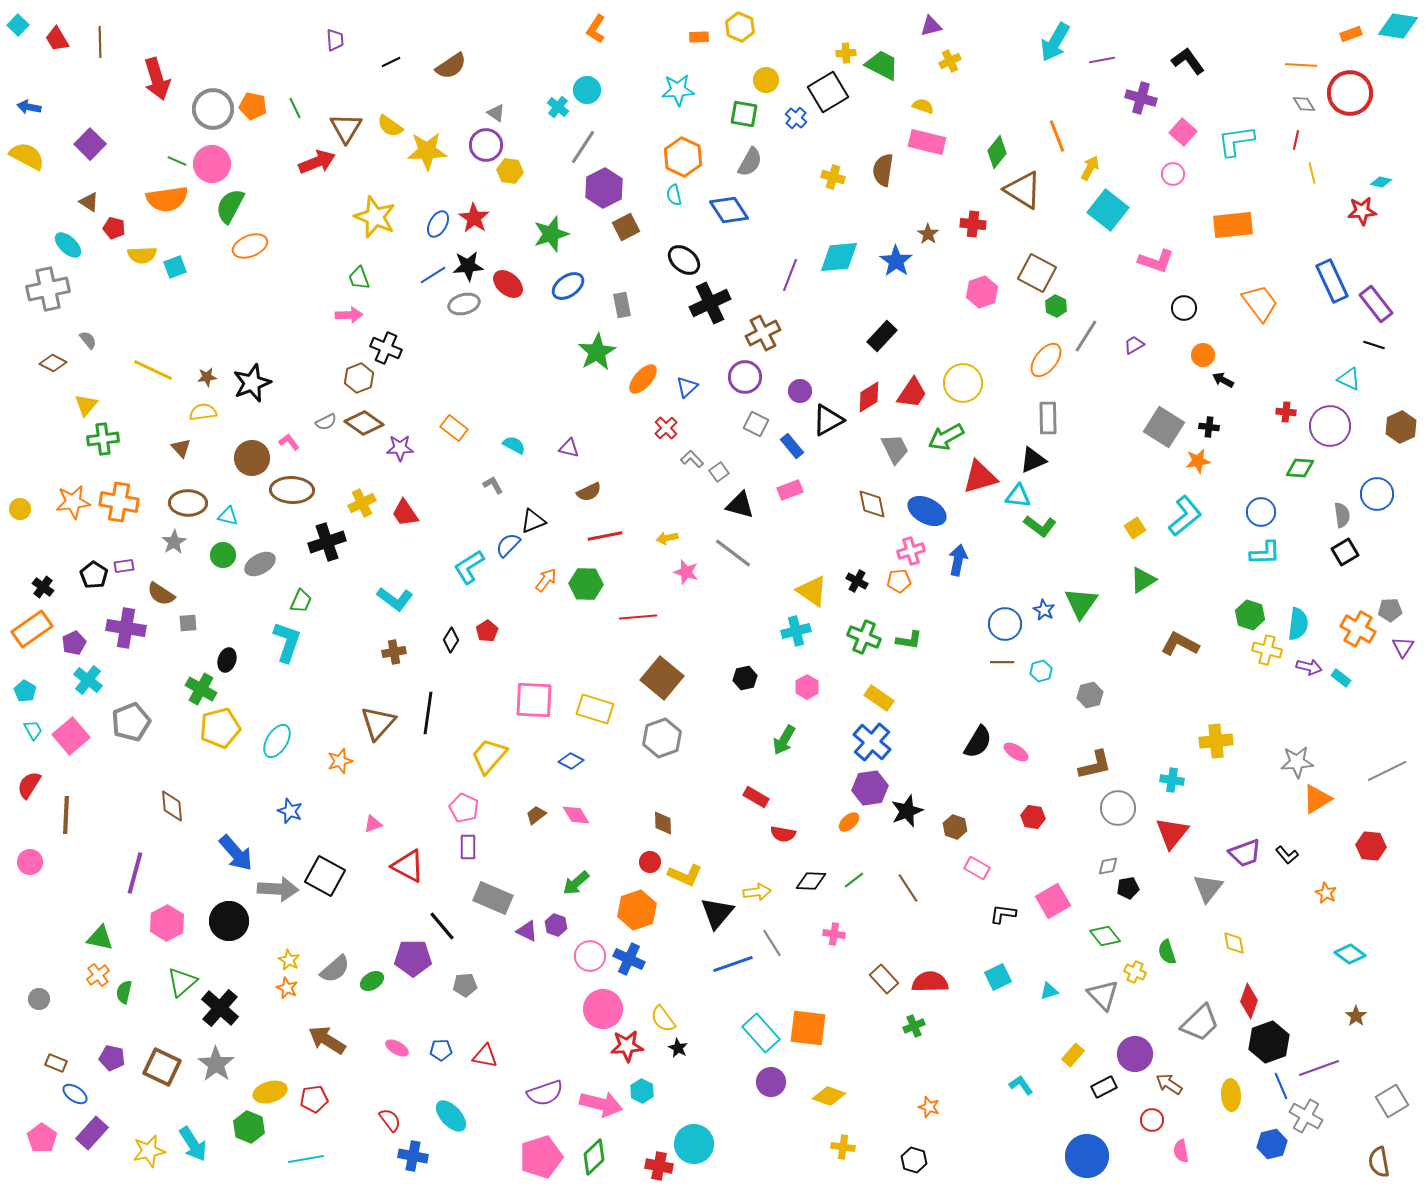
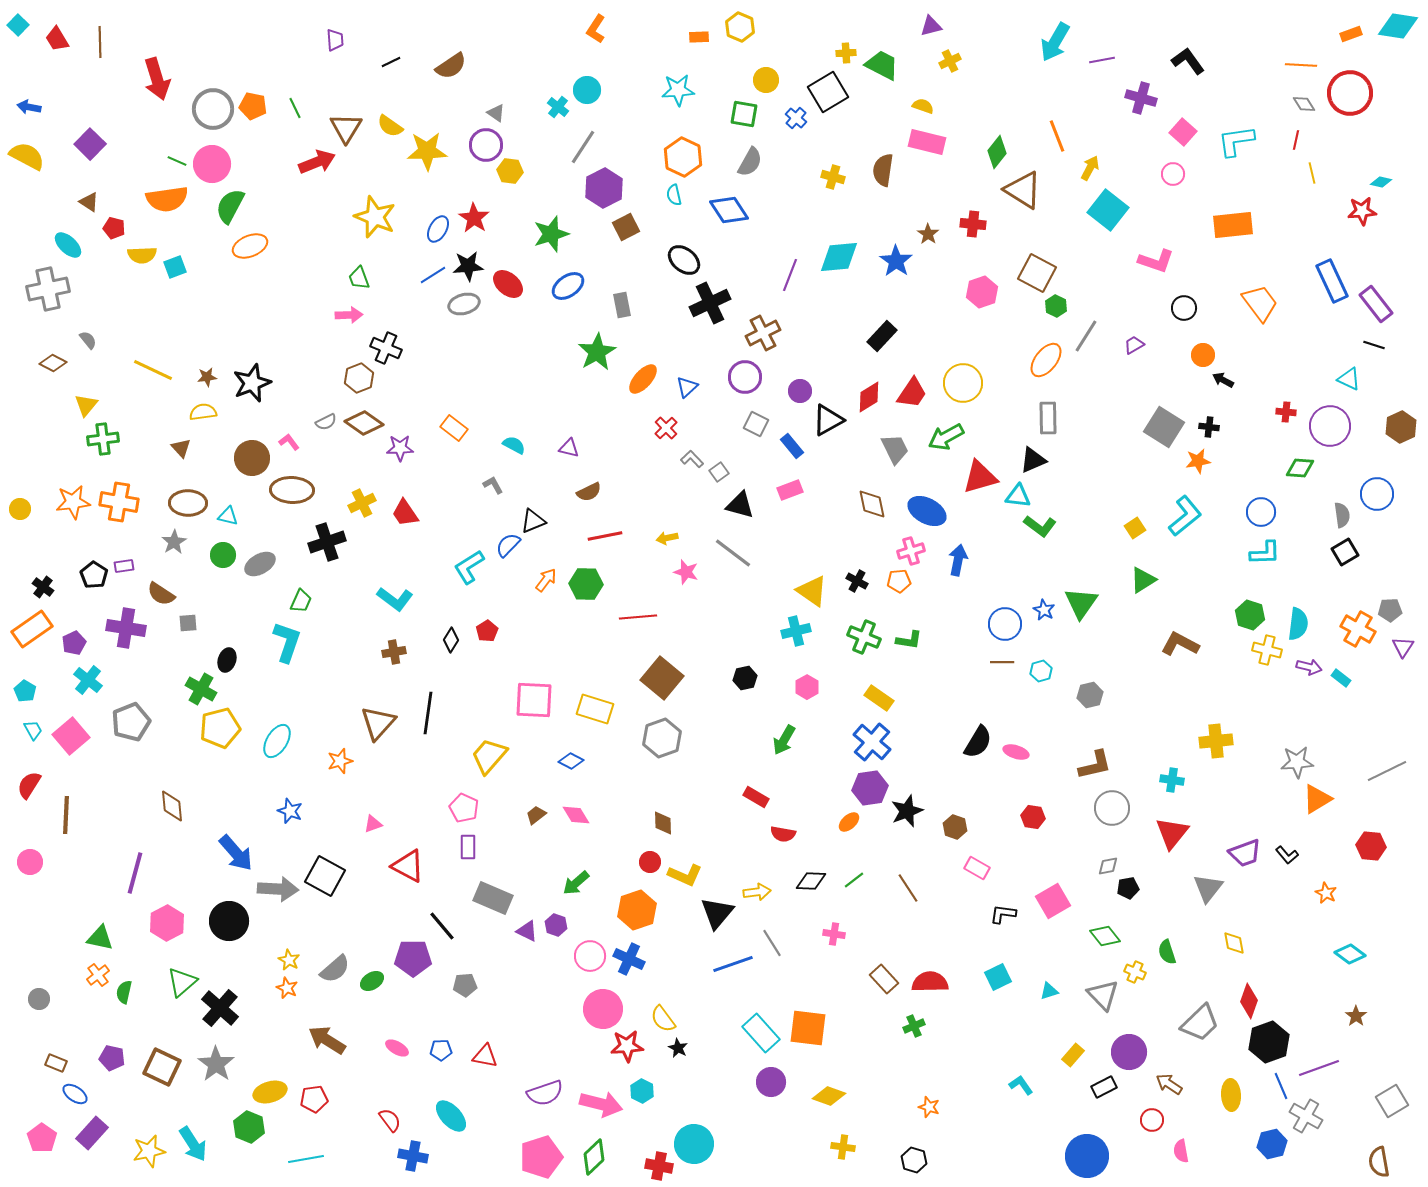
blue ellipse at (438, 224): moved 5 px down
pink ellipse at (1016, 752): rotated 15 degrees counterclockwise
gray circle at (1118, 808): moved 6 px left
purple circle at (1135, 1054): moved 6 px left, 2 px up
